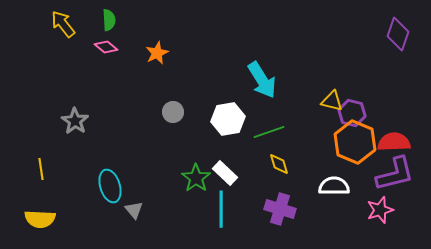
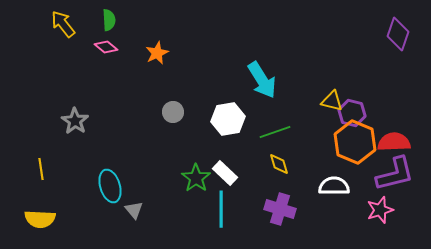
green line: moved 6 px right
